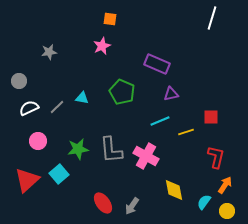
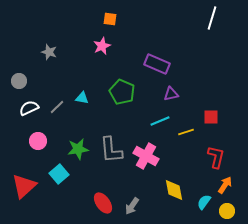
gray star: rotated 28 degrees clockwise
red triangle: moved 3 px left, 6 px down
